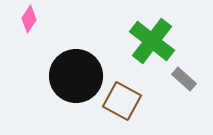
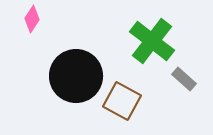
pink diamond: moved 3 px right
